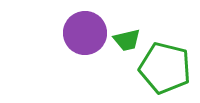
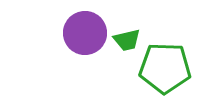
green pentagon: rotated 12 degrees counterclockwise
